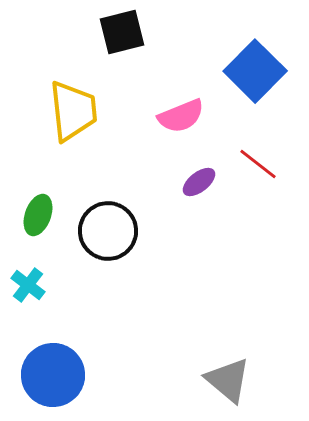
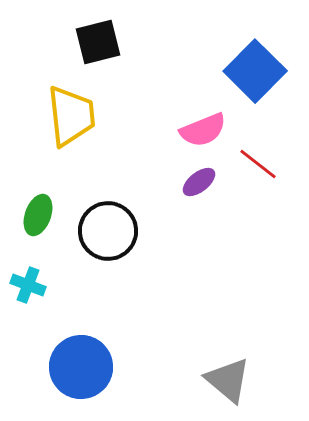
black square: moved 24 px left, 10 px down
yellow trapezoid: moved 2 px left, 5 px down
pink semicircle: moved 22 px right, 14 px down
cyan cross: rotated 16 degrees counterclockwise
blue circle: moved 28 px right, 8 px up
